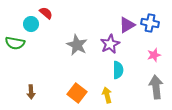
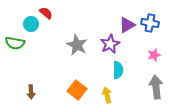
orange square: moved 3 px up
